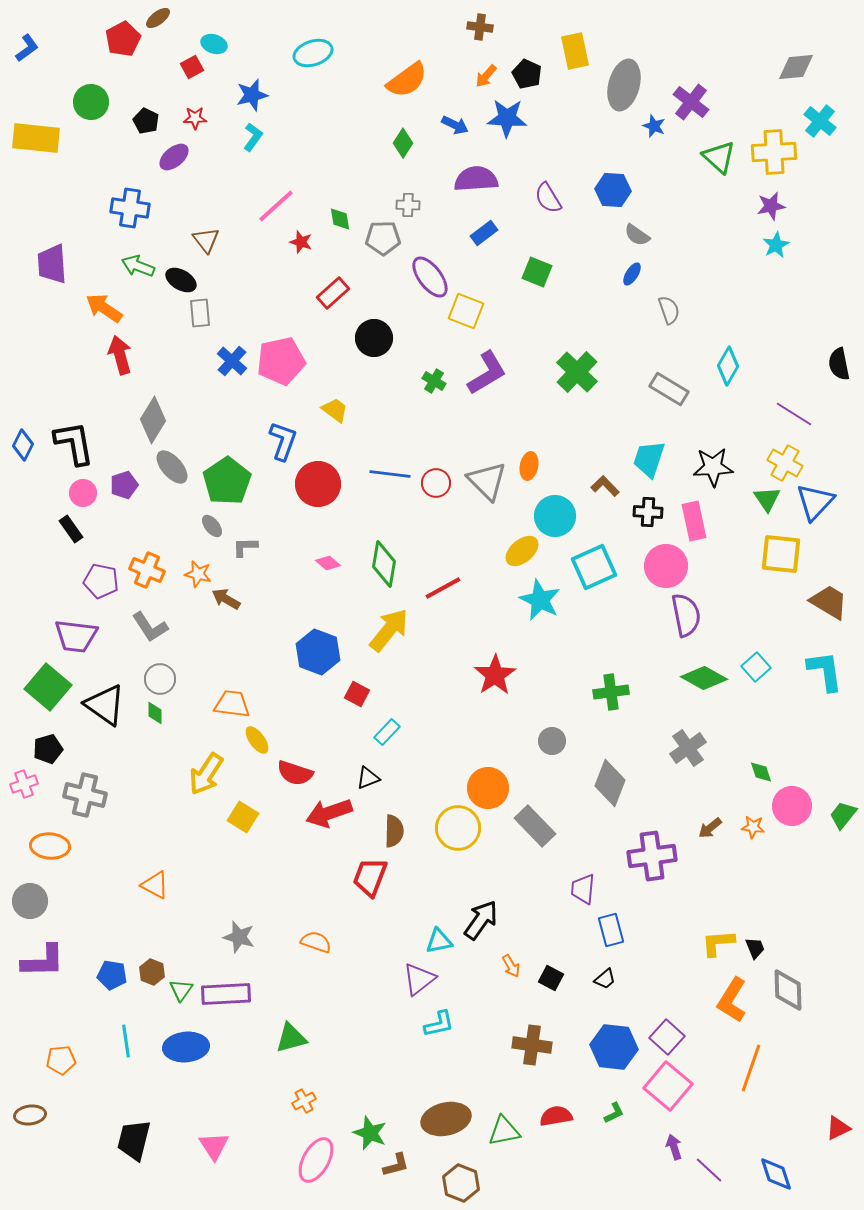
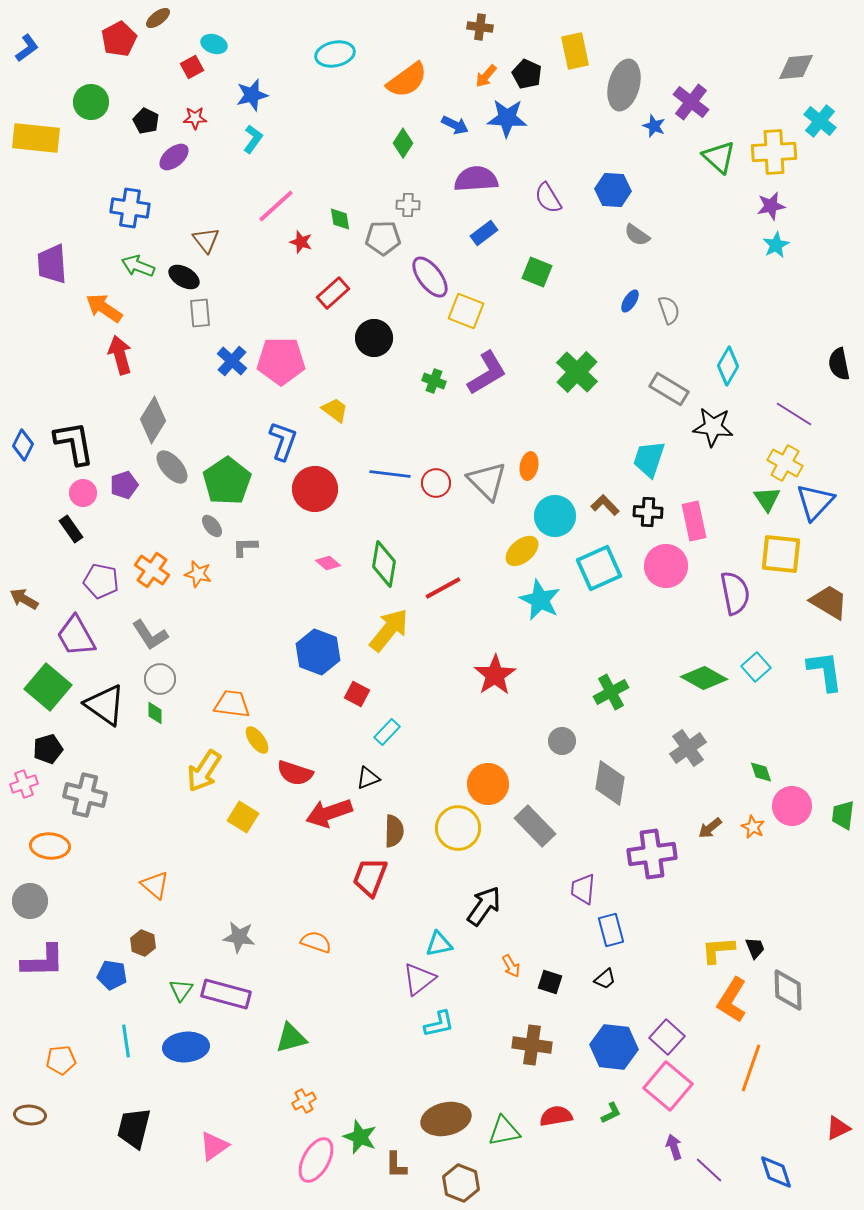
red pentagon at (123, 39): moved 4 px left
cyan ellipse at (313, 53): moved 22 px right, 1 px down; rotated 6 degrees clockwise
cyan L-shape at (253, 137): moved 2 px down
blue ellipse at (632, 274): moved 2 px left, 27 px down
black ellipse at (181, 280): moved 3 px right, 3 px up
pink pentagon at (281, 361): rotated 12 degrees clockwise
green cross at (434, 381): rotated 10 degrees counterclockwise
black star at (713, 467): moved 40 px up; rotated 9 degrees clockwise
red circle at (318, 484): moved 3 px left, 5 px down
brown L-shape at (605, 486): moved 19 px down
cyan square at (594, 567): moved 5 px right, 1 px down
orange cross at (147, 570): moved 5 px right; rotated 12 degrees clockwise
brown arrow at (226, 599): moved 202 px left
purple semicircle at (686, 615): moved 49 px right, 22 px up
gray L-shape at (150, 627): moved 8 px down
purple trapezoid at (76, 636): rotated 54 degrees clockwise
green cross at (611, 692): rotated 20 degrees counterclockwise
gray circle at (552, 741): moved 10 px right
yellow arrow at (206, 774): moved 2 px left, 3 px up
gray diamond at (610, 783): rotated 12 degrees counterclockwise
orange circle at (488, 788): moved 4 px up
green trapezoid at (843, 815): rotated 32 degrees counterclockwise
orange star at (753, 827): rotated 20 degrees clockwise
purple cross at (652, 856): moved 2 px up
orange triangle at (155, 885): rotated 12 degrees clockwise
black arrow at (481, 920): moved 3 px right, 14 px up
gray star at (239, 937): rotated 8 degrees counterclockwise
cyan triangle at (439, 941): moved 3 px down
yellow L-shape at (718, 943): moved 7 px down
brown hexagon at (152, 972): moved 9 px left, 29 px up
black square at (551, 978): moved 1 px left, 4 px down; rotated 10 degrees counterclockwise
purple rectangle at (226, 994): rotated 18 degrees clockwise
green L-shape at (614, 1113): moved 3 px left
brown ellipse at (30, 1115): rotated 12 degrees clockwise
green star at (370, 1133): moved 10 px left, 4 px down
black trapezoid at (134, 1140): moved 12 px up
pink triangle at (214, 1146): rotated 28 degrees clockwise
brown L-shape at (396, 1165): rotated 104 degrees clockwise
blue diamond at (776, 1174): moved 2 px up
